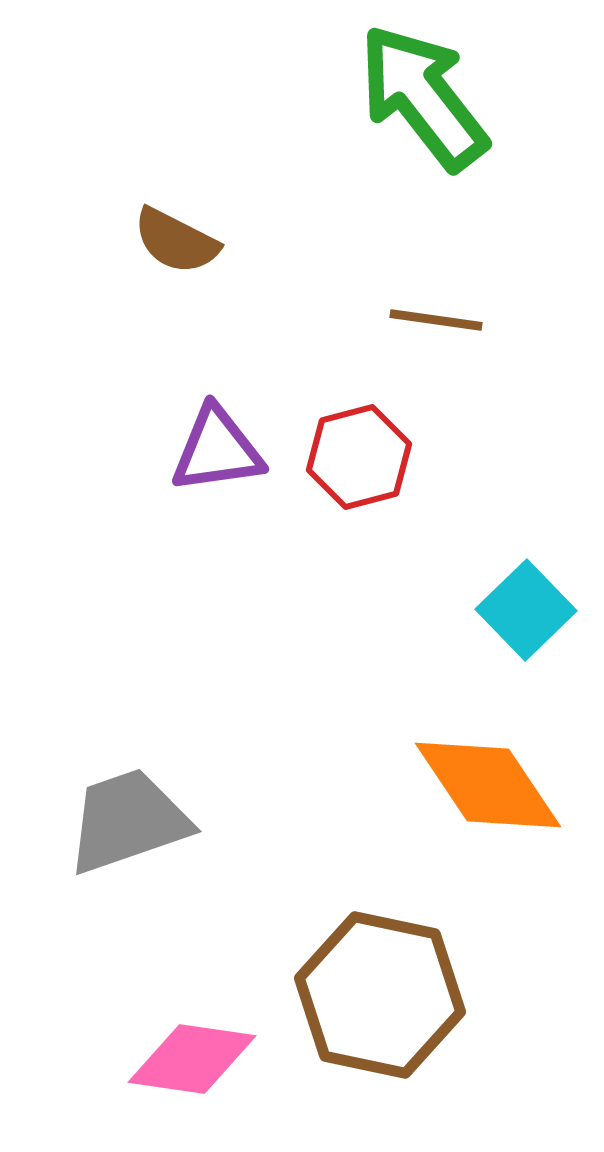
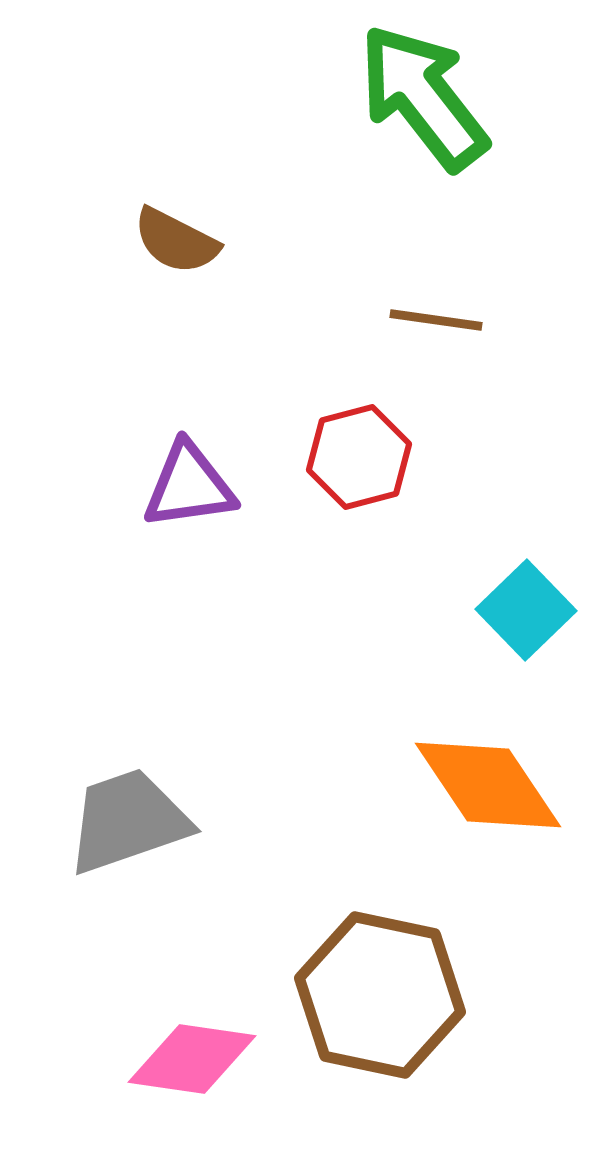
purple triangle: moved 28 px left, 36 px down
